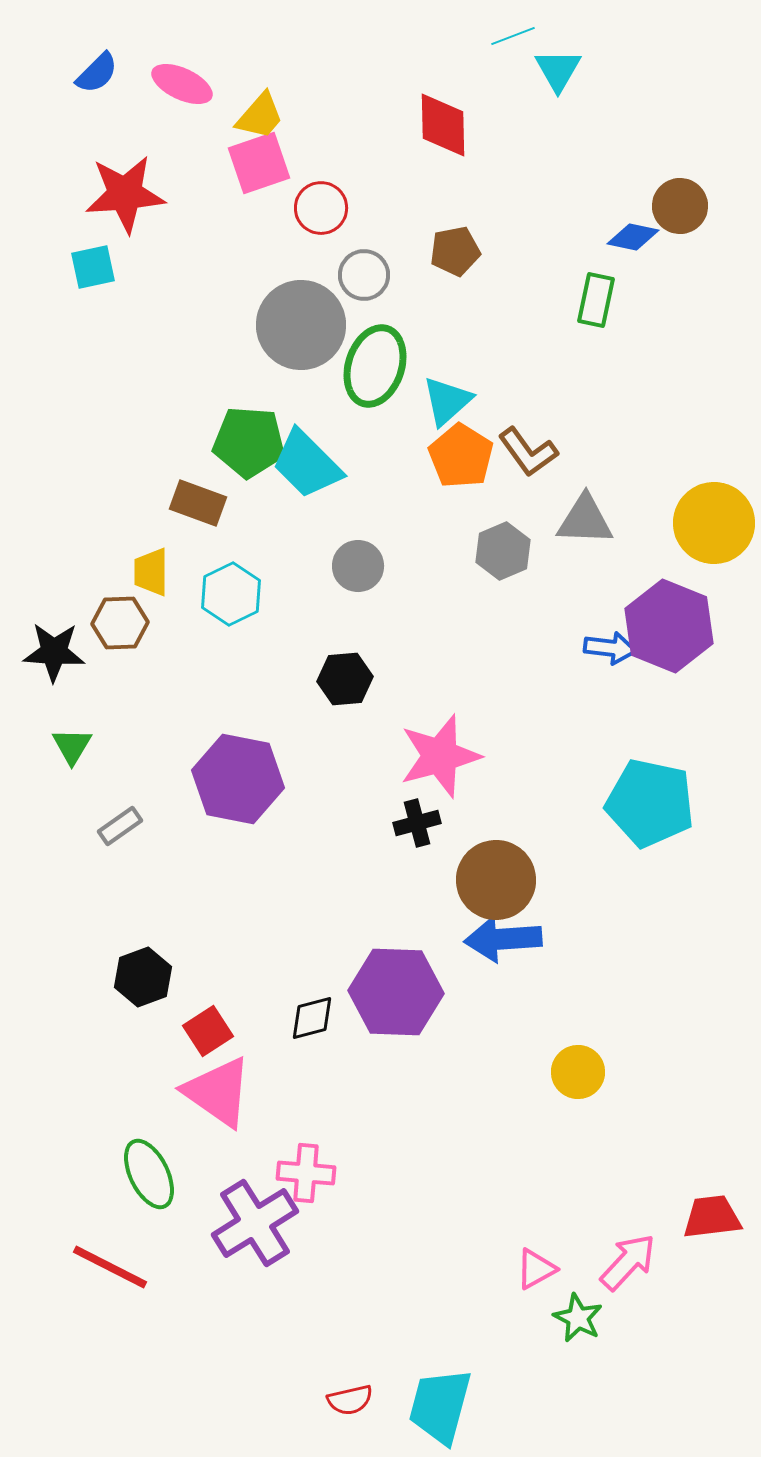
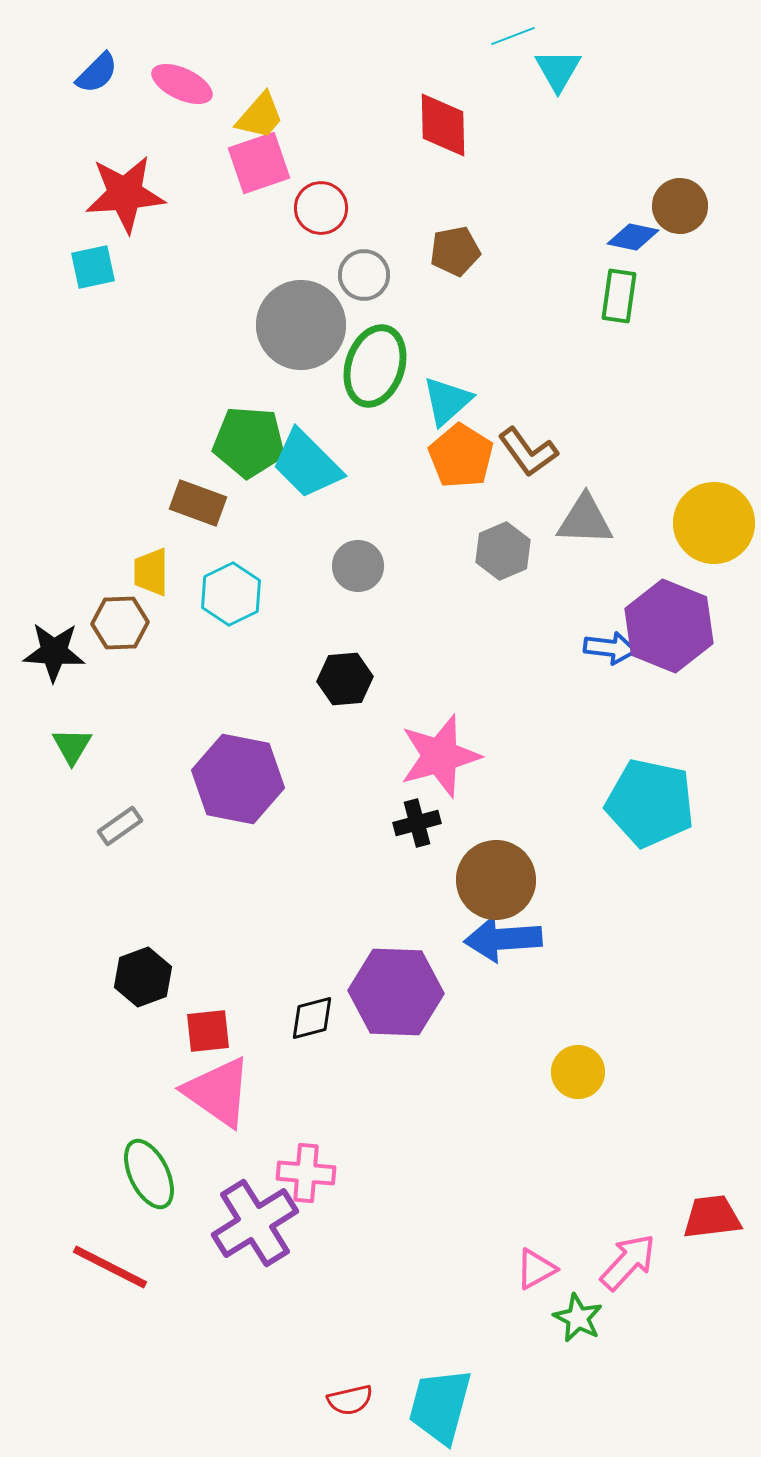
green rectangle at (596, 300): moved 23 px right, 4 px up; rotated 4 degrees counterclockwise
red square at (208, 1031): rotated 27 degrees clockwise
